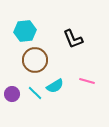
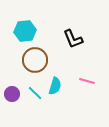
cyan semicircle: rotated 42 degrees counterclockwise
